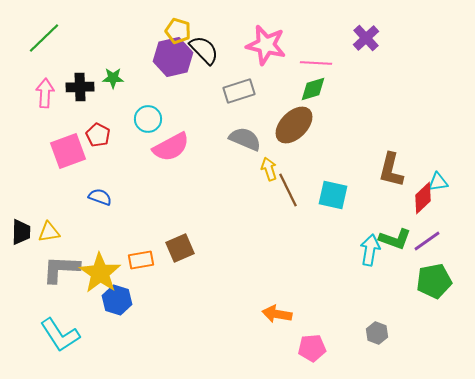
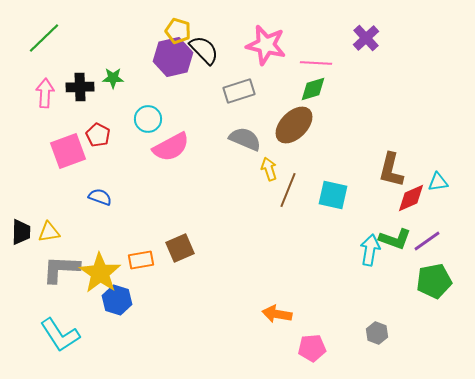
brown line: rotated 48 degrees clockwise
red diamond: moved 12 px left; rotated 20 degrees clockwise
